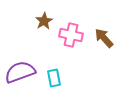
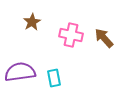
brown star: moved 12 px left, 1 px down
purple semicircle: rotated 12 degrees clockwise
